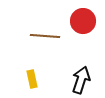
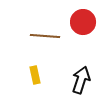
red circle: moved 1 px down
yellow rectangle: moved 3 px right, 4 px up
